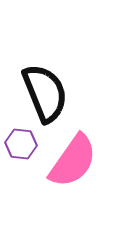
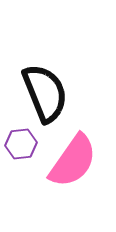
purple hexagon: rotated 12 degrees counterclockwise
